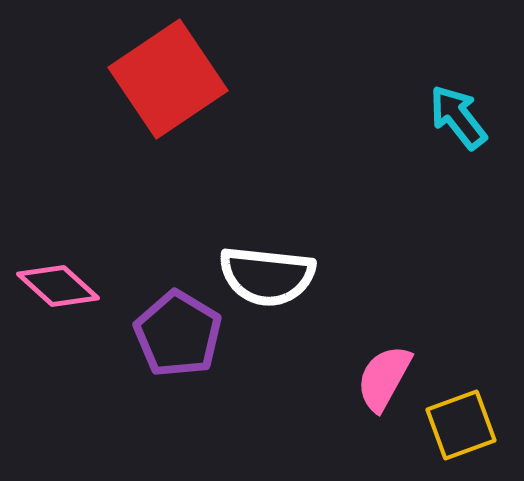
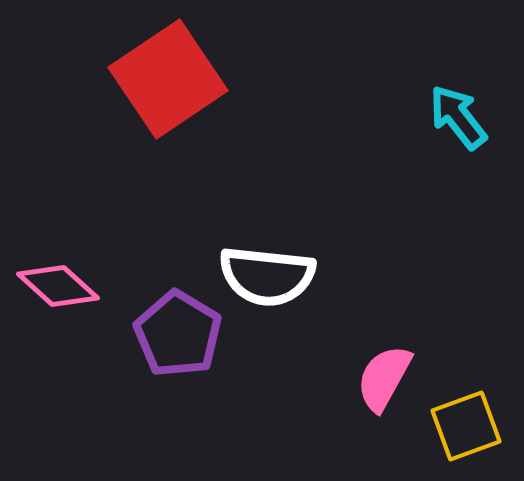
yellow square: moved 5 px right, 1 px down
